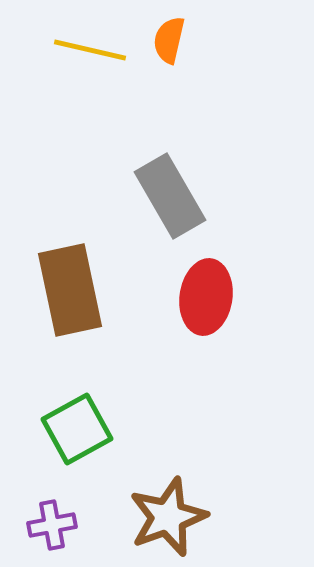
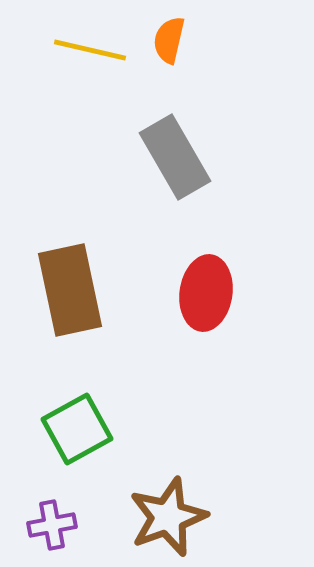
gray rectangle: moved 5 px right, 39 px up
red ellipse: moved 4 px up
